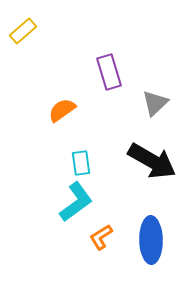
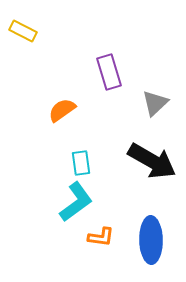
yellow rectangle: rotated 68 degrees clockwise
orange L-shape: rotated 140 degrees counterclockwise
